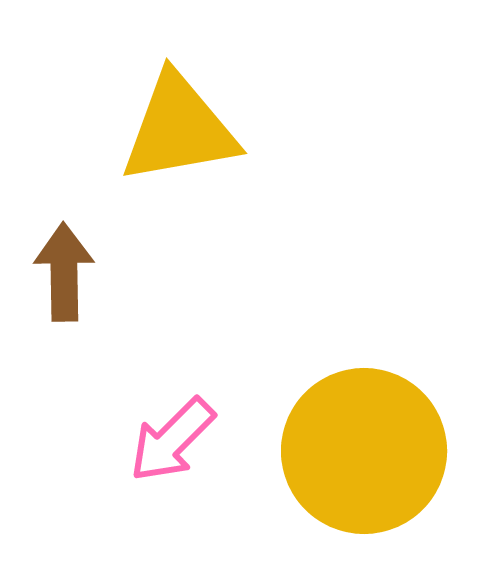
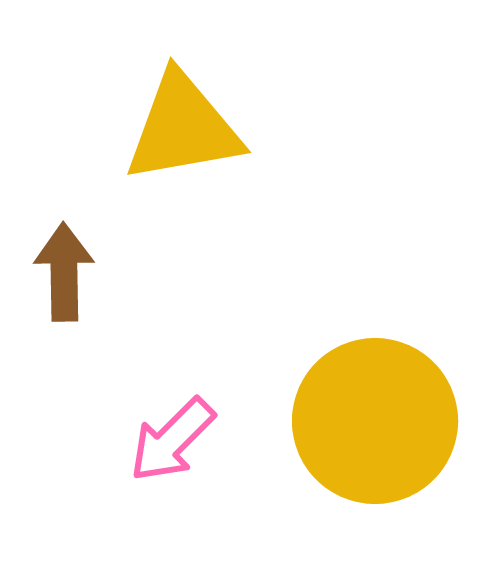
yellow triangle: moved 4 px right, 1 px up
yellow circle: moved 11 px right, 30 px up
